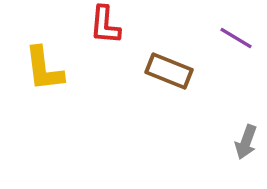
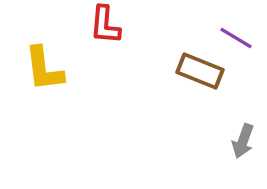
brown rectangle: moved 31 px right
gray arrow: moved 3 px left, 1 px up
